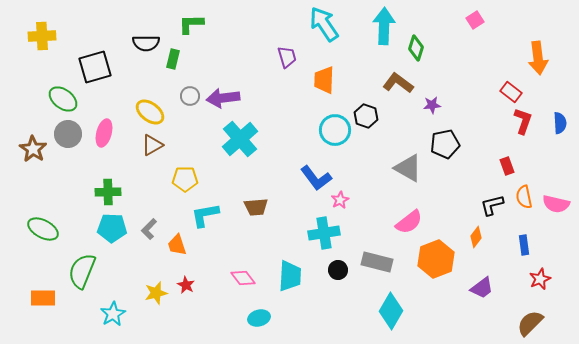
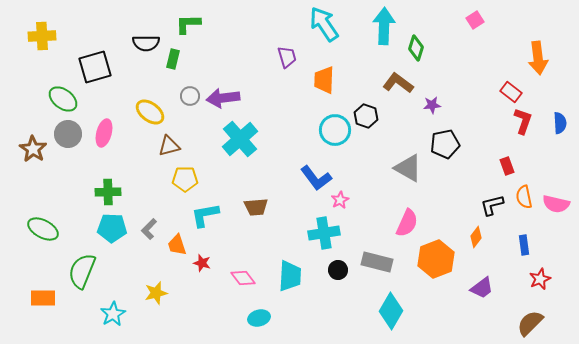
green L-shape at (191, 24): moved 3 px left
brown triangle at (152, 145): moved 17 px right, 1 px down; rotated 15 degrees clockwise
pink semicircle at (409, 222): moved 2 px left, 1 px down; rotated 28 degrees counterclockwise
red star at (186, 285): moved 16 px right, 22 px up; rotated 12 degrees counterclockwise
